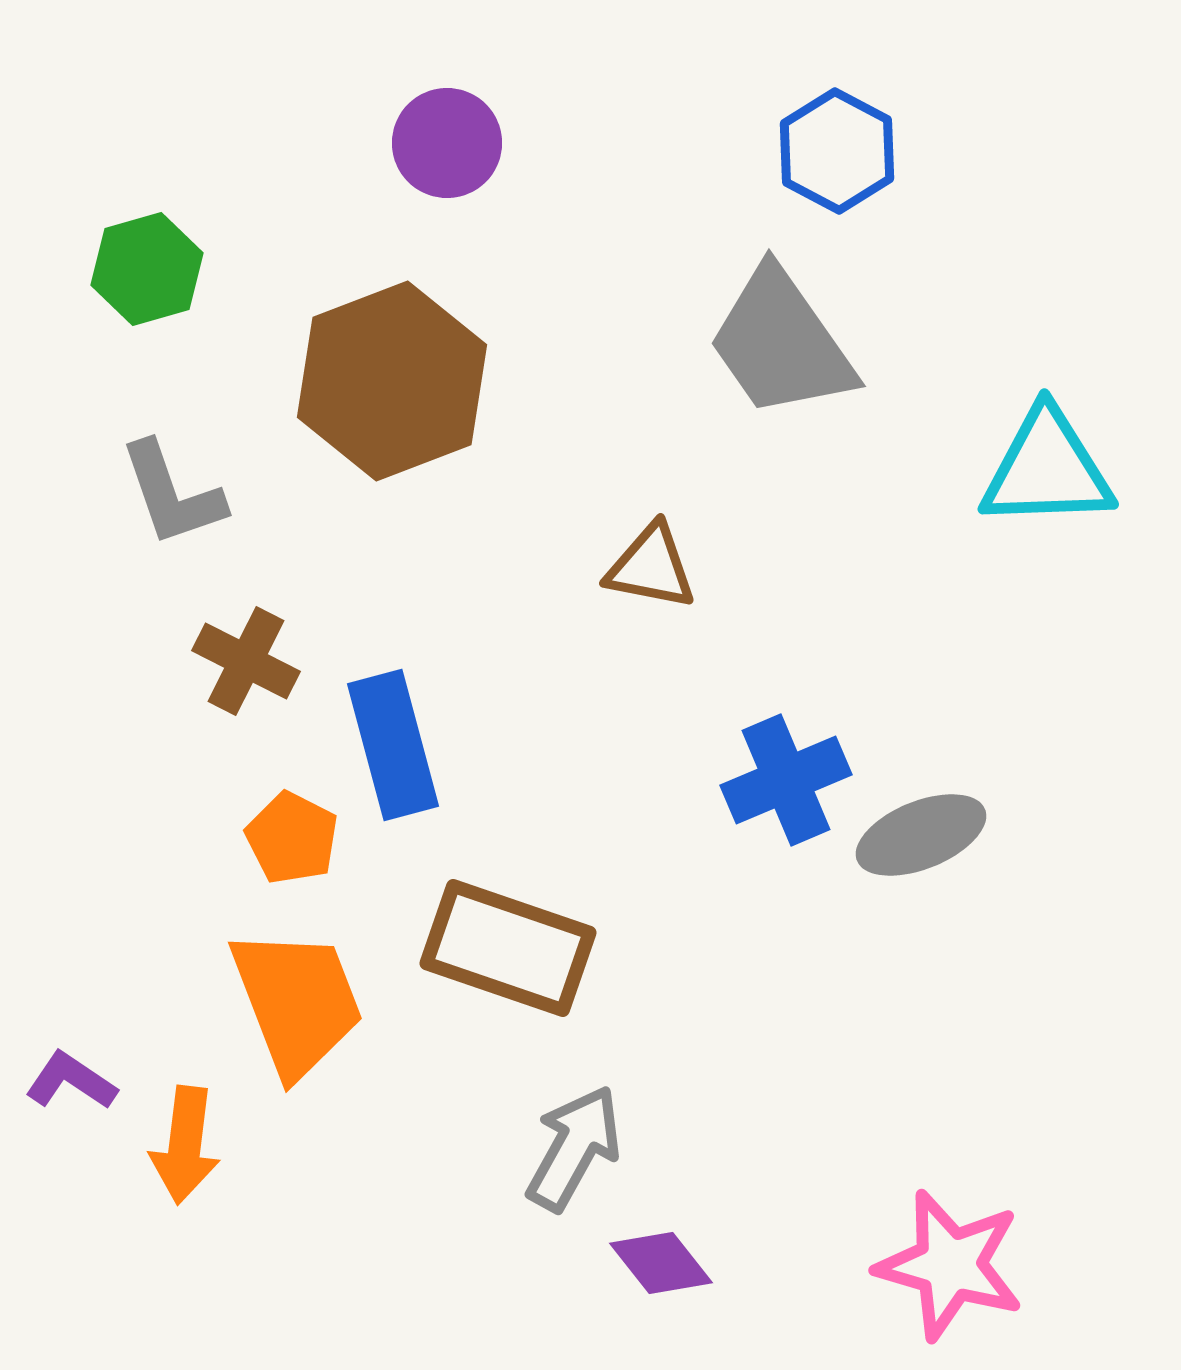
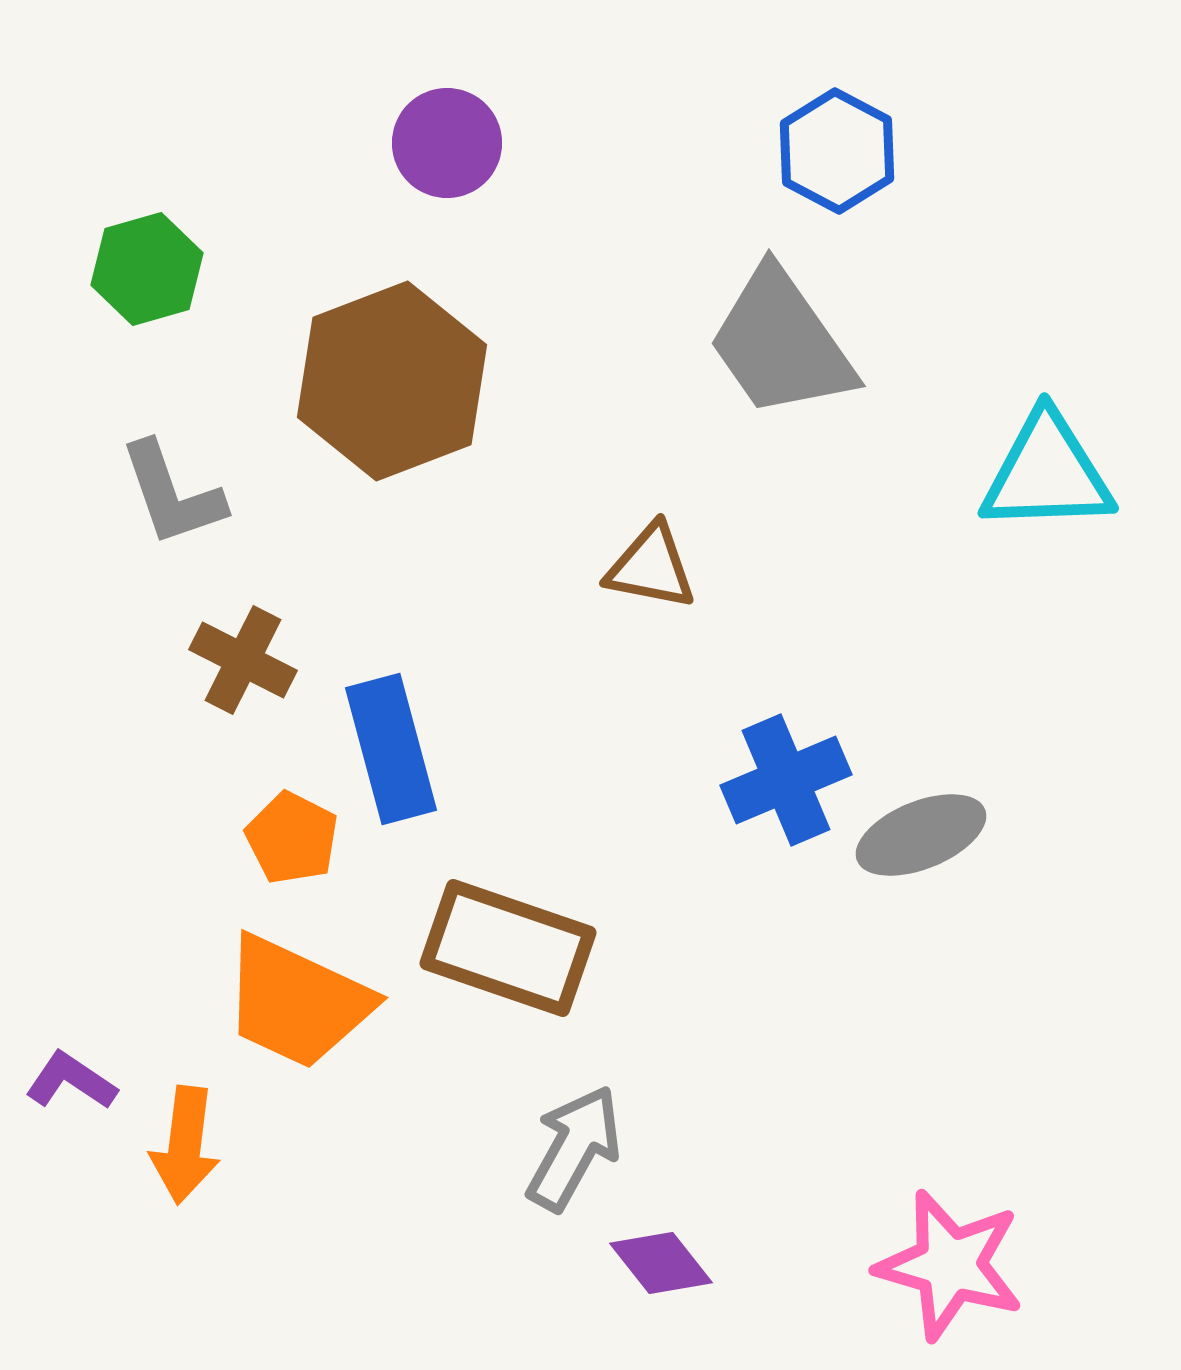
cyan triangle: moved 4 px down
brown cross: moved 3 px left, 1 px up
blue rectangle: moved 2 px left, 4 px down
orange trapezoid: rotated 136 degrees clockwise
